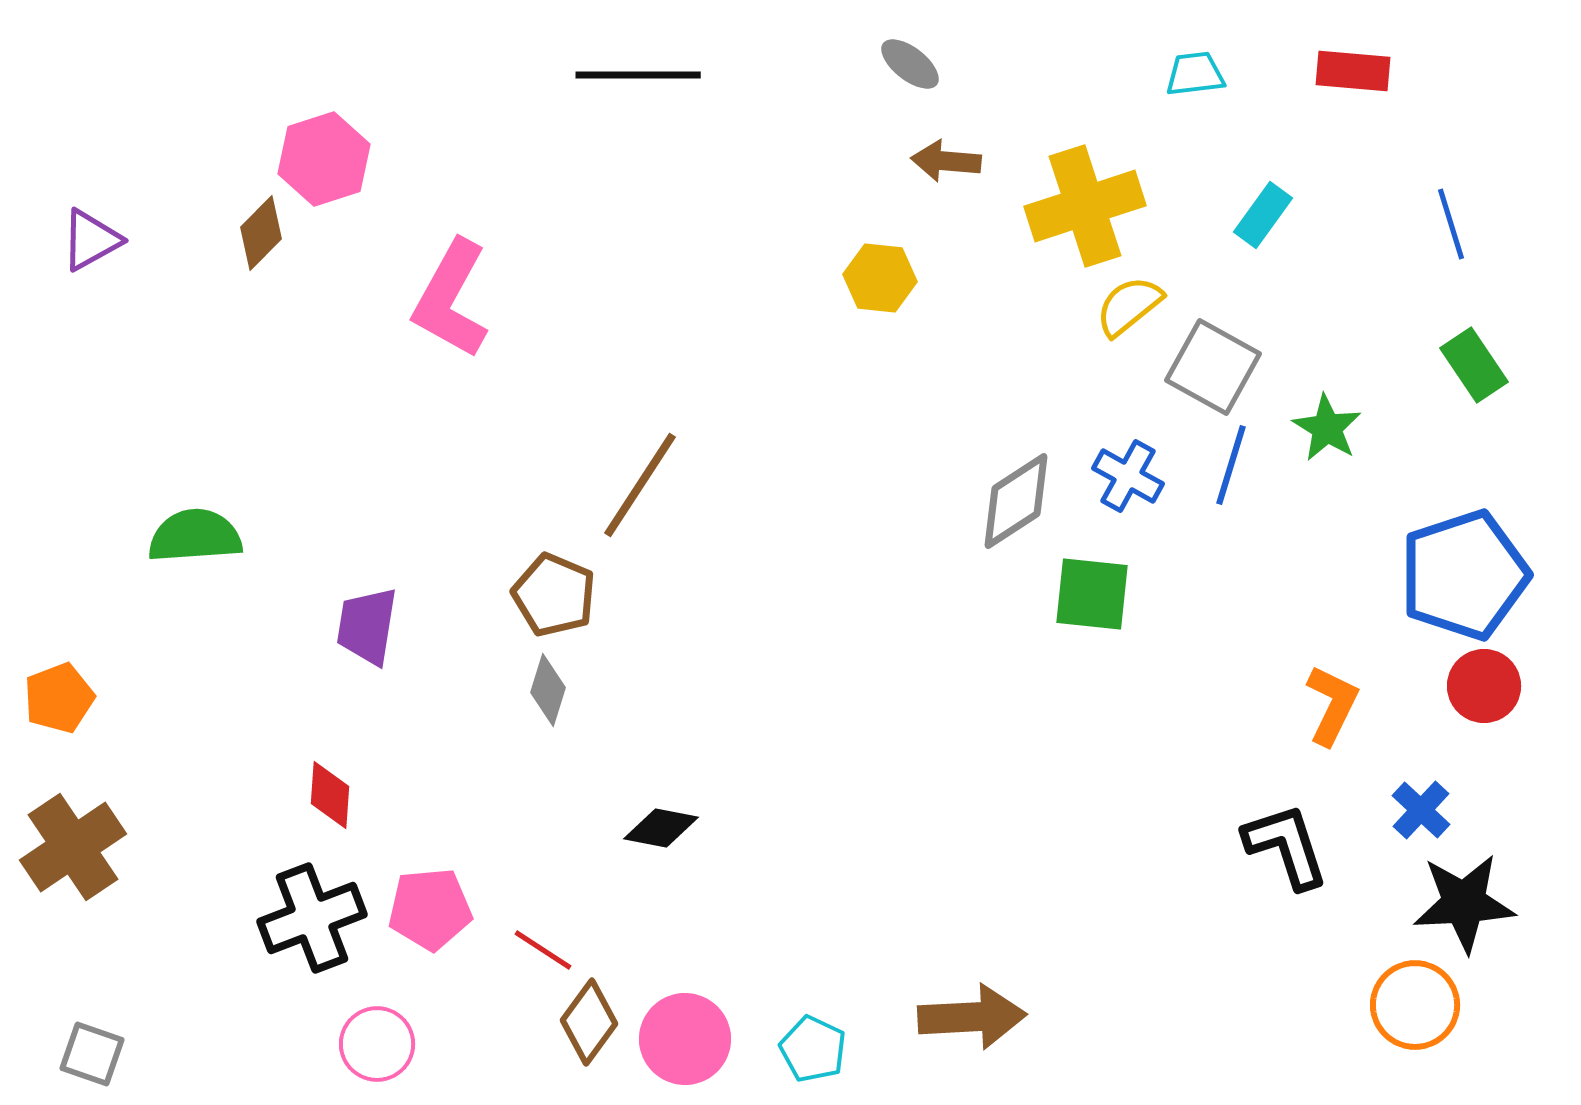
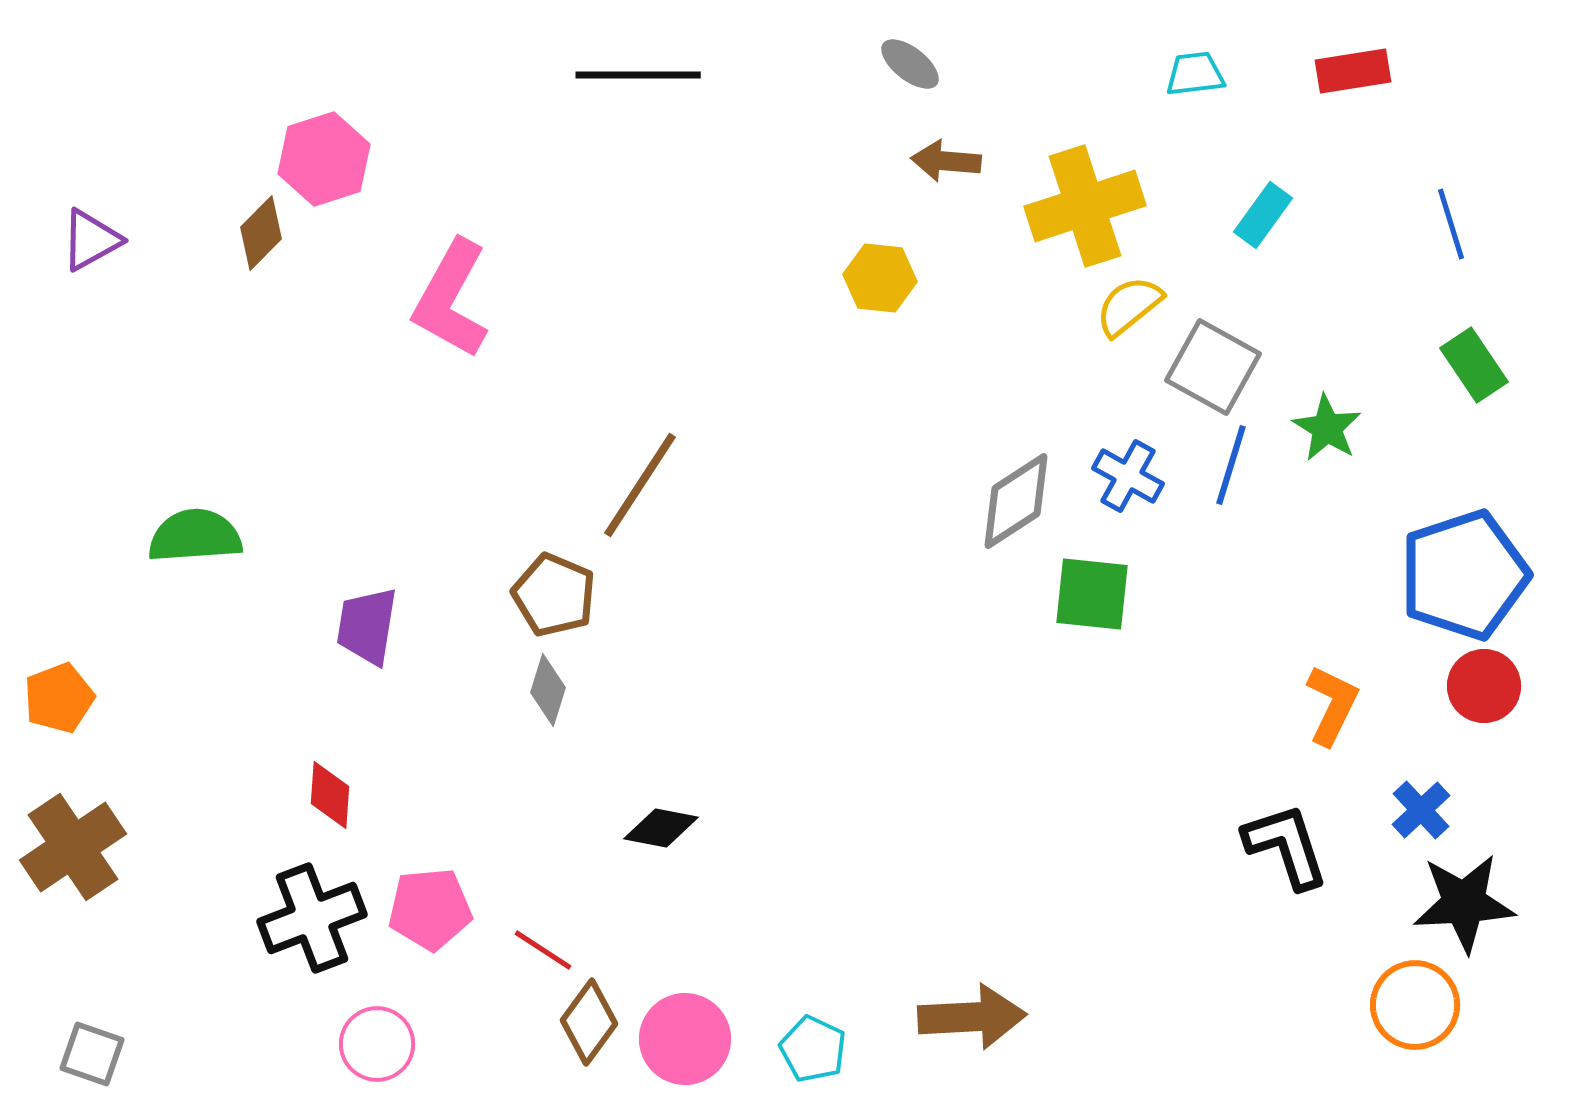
red rectangle at (1353, 71): rotated 14 degrees counterclockwise
blue cross at (1421, 810): rotated 4 degrees clockwise
